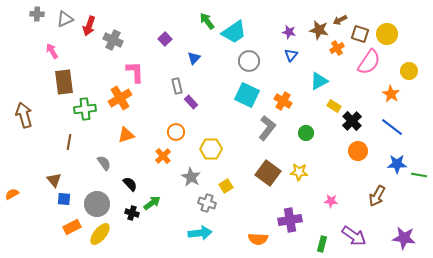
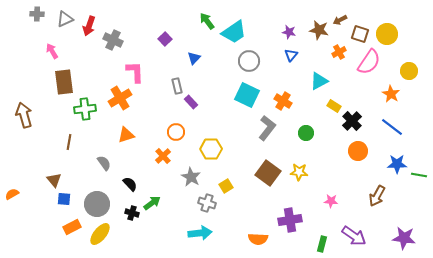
orange cross at (337, 48): moved 2 px right, 4 px down
